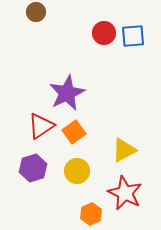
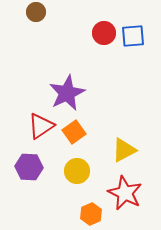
purple hexagon: moved 4 px left, 1 px up; rotated 20 degrees clockwise
